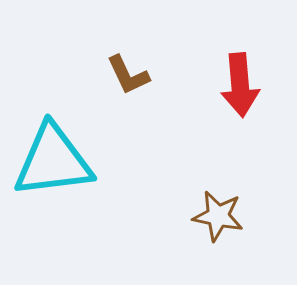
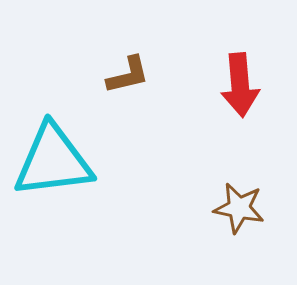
brown L-shape: rotated 78 degrees counterclockwise
brown star: moved 21 px right, 8 px up
